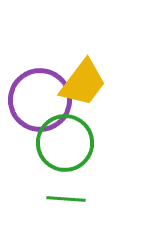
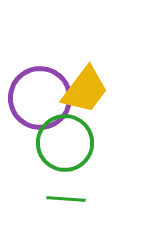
yellow trapezoid: moved 2 px right, 7 px down
purple circle: moved 2 px up
